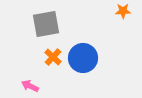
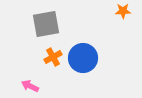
orange cross: rotated 18 degrees clockwise
